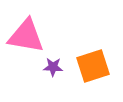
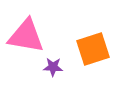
orange square: moved 17 px up
